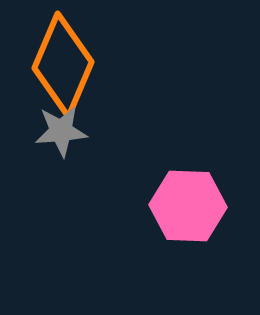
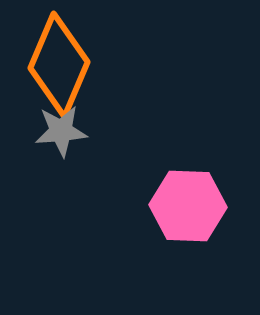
orange diamond: moved 4 px left
